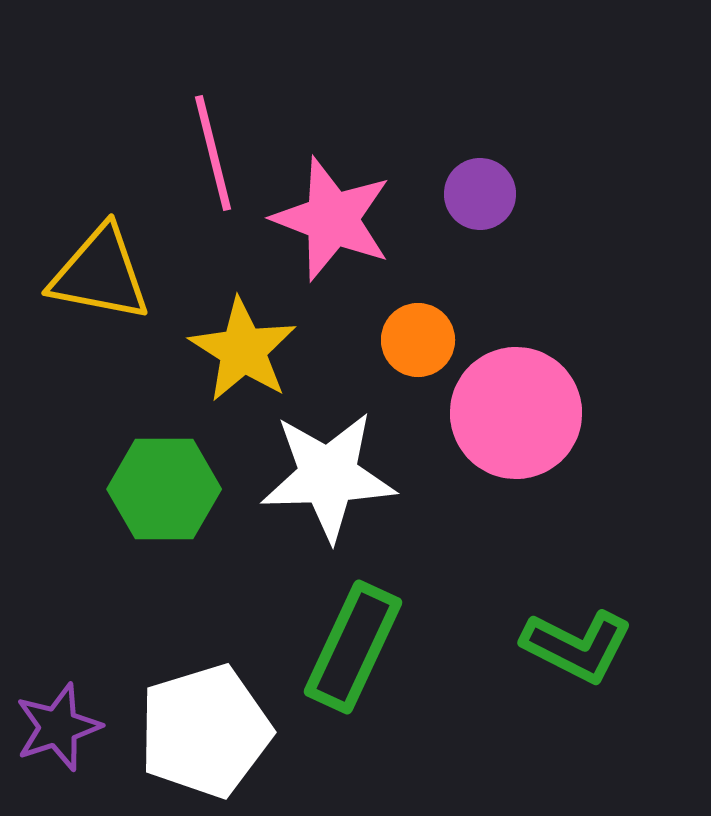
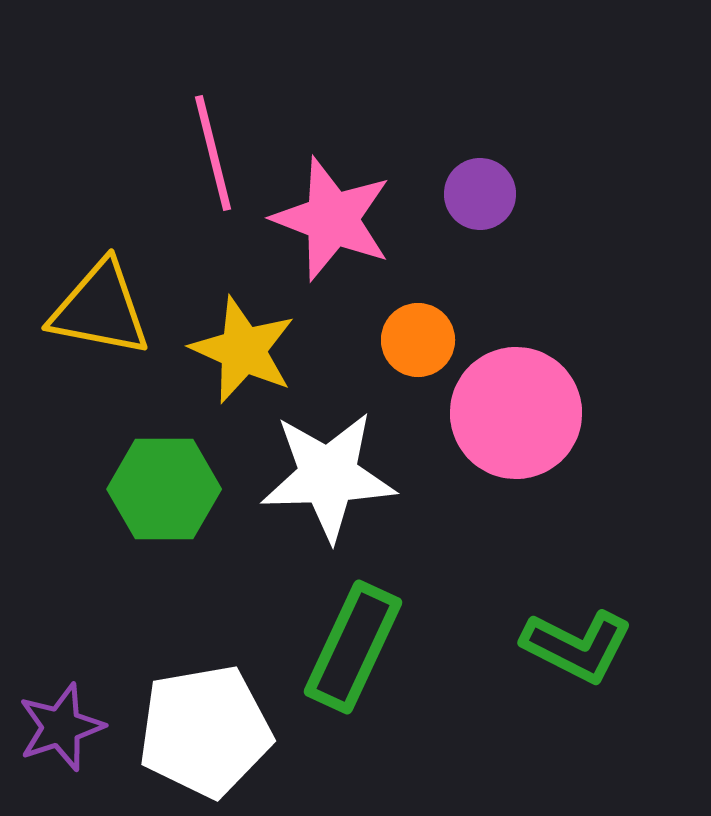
yellow triangle: moved 35 px down
yellow star: rotated 8 degrees counterclockwise
purple star: moved 3 px right
white pentagon: rotated 7 degrees clockwise
